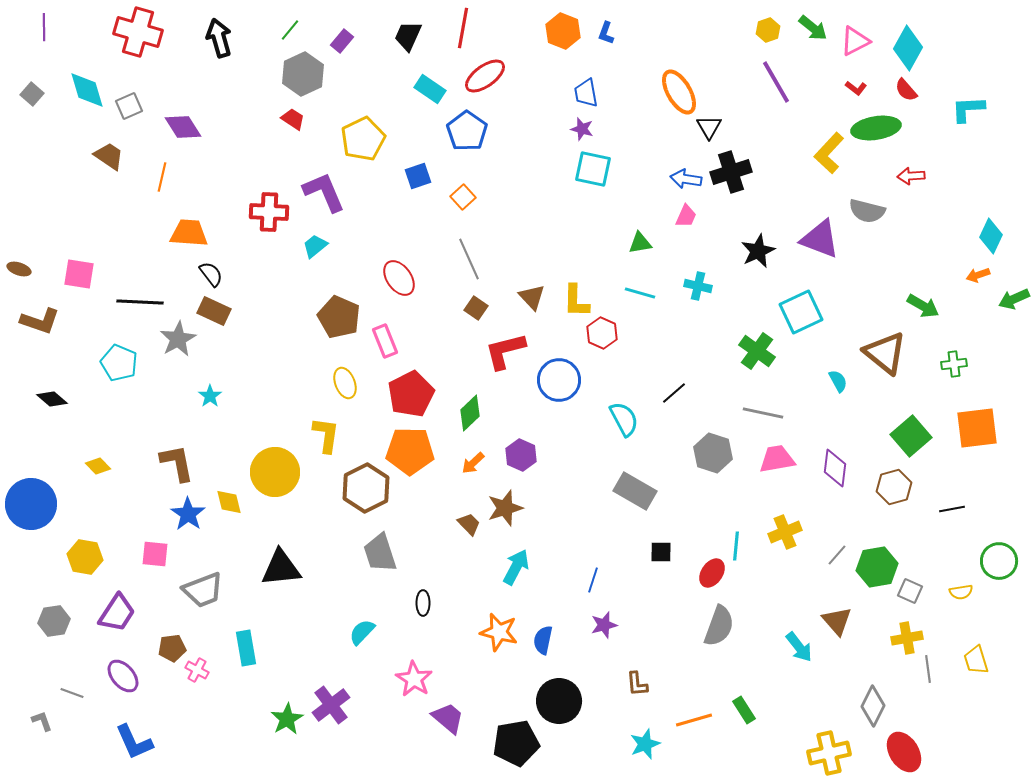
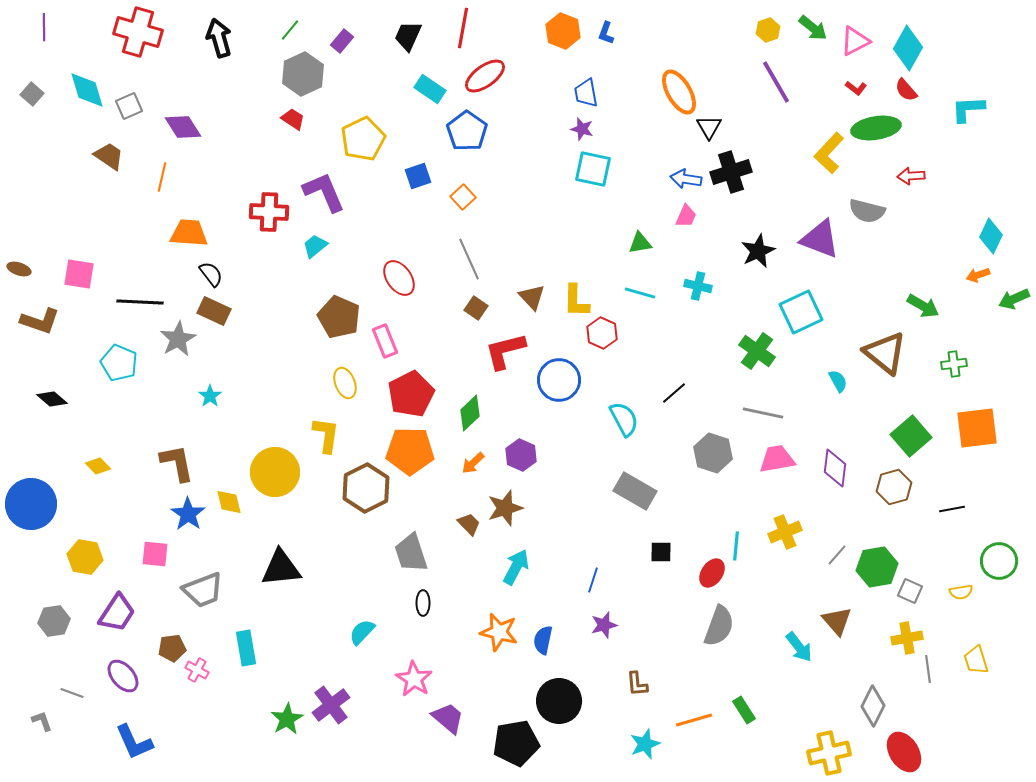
gray trapezoid at (380, 553): moved 31 px right
